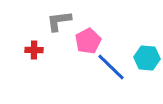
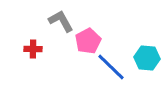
gray L-shape: moved 2 px right; rotated 68 degrees clockwise
red cross: moved 1 px left, 1 px up
